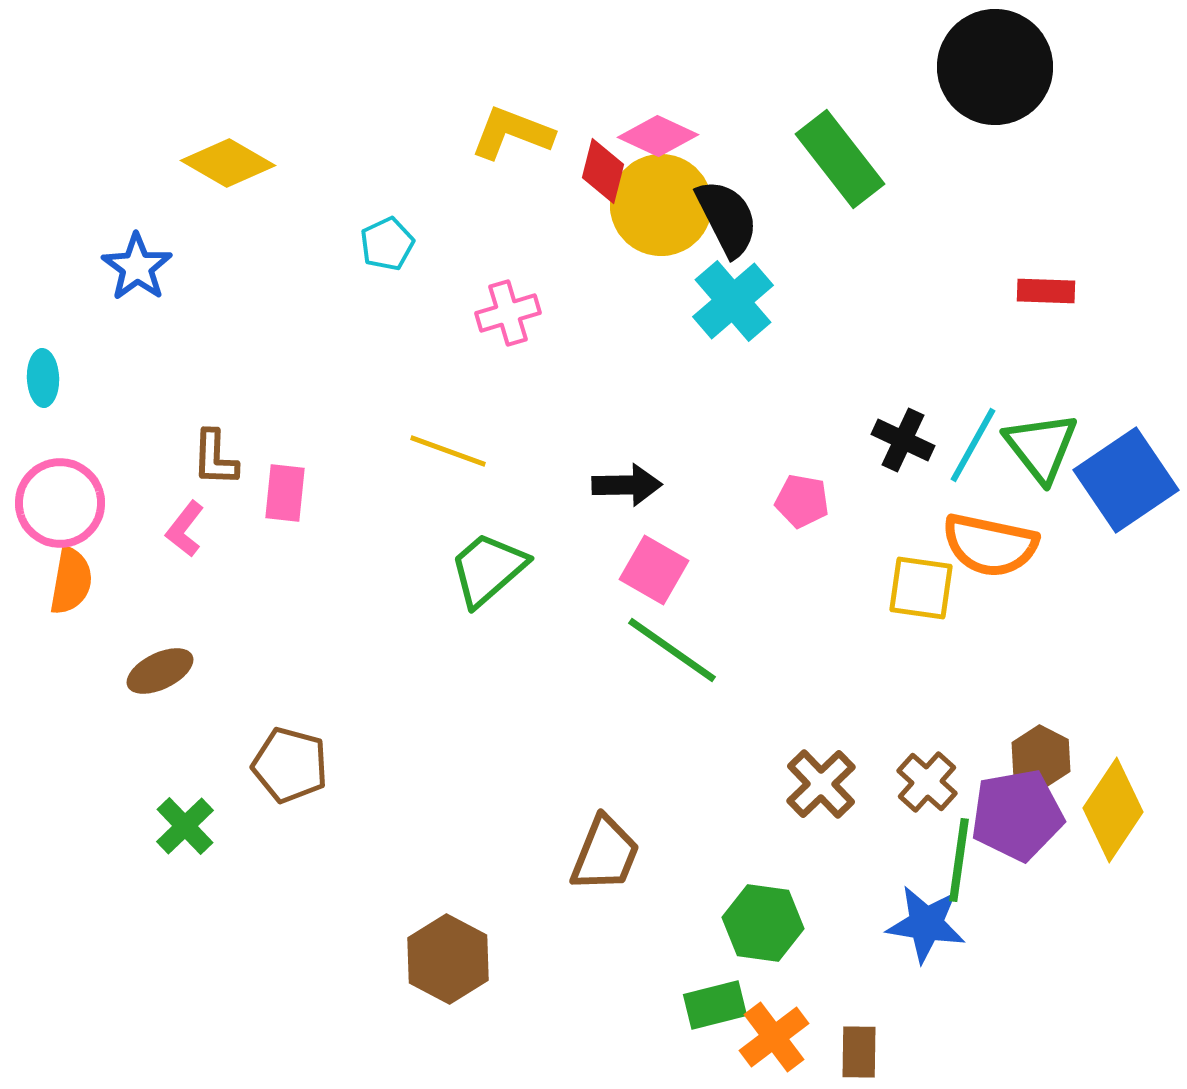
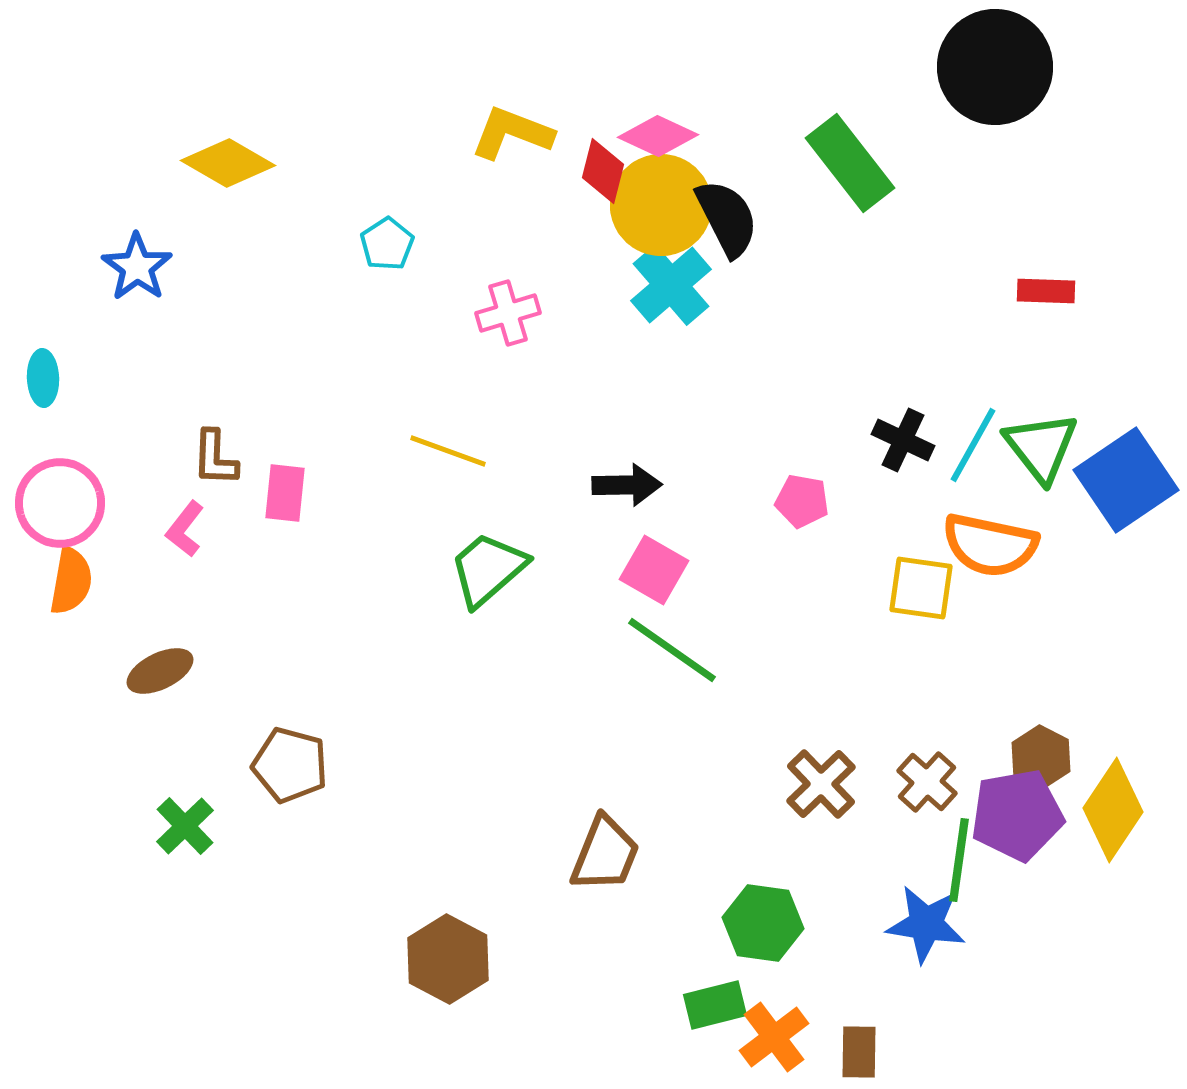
green rectangle at (840, 159): moved 10 px right, 4 px down
cyan pentagon at (387, 244): rotated 8 degrees counterclockwise
cyan cross at (733, 301): moved 62 px left, 16 px up
